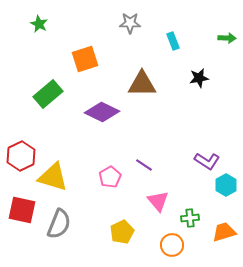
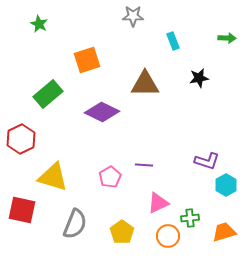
gray star: moved 3 px right, 7 px up
orange square: moved 2 px right, 1 px down
brown triangle: moved 3 px right
red hexagon: moved 17 px up
purple L-shape: rotated 15 degrees counterclockwise
purple line: rotated 30 degrees counterclockwise
pink triangle: moved 2 px down; rotated 45 degrees clockwise
gray semicircle: moved 16 px right
yellow pentagon: rotated 10 degrees counterclockwise
orange circle: moved 4 px left, 9 px up
